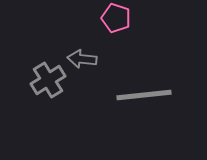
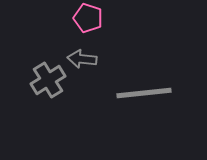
pink pentagon: moved 28 px left
gray line: moved 2 px up
